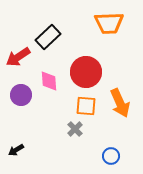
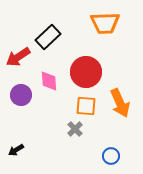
orange trapezoid: moved 4 px left
